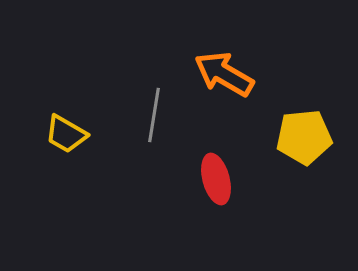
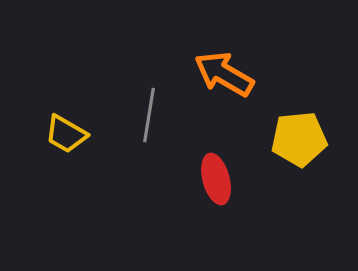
gray line: moved 5 px left
yellow pentagon: moved 5 px left, 2 px down
